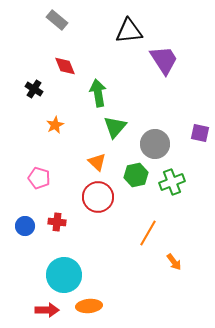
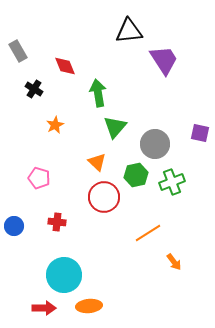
gray rectangle: moved 39 px left, 31 px down; rotated 20 degrees clockwise
red circle: moved 6 px right
blue circle: moved 11 px left
orange line: rotated 28 degrees clockwise
red arrow: moved 3 px left, 2 px up
